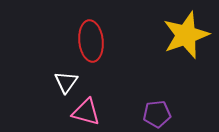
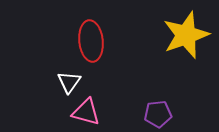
white triangle: moved 3 px right
purple pentagon: moved 1 px right
